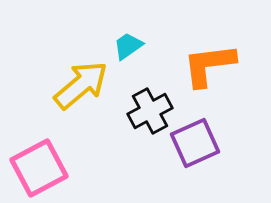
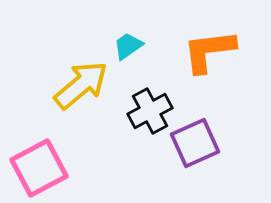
orange L-shape: moved 14 px up
